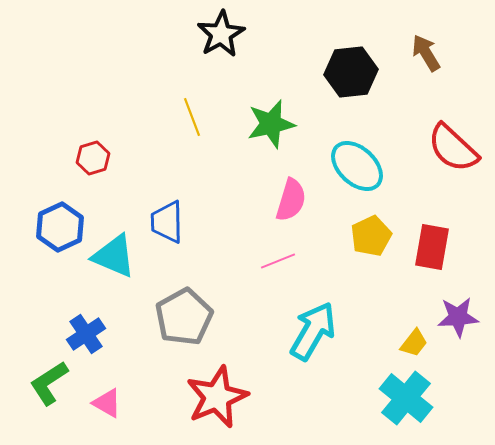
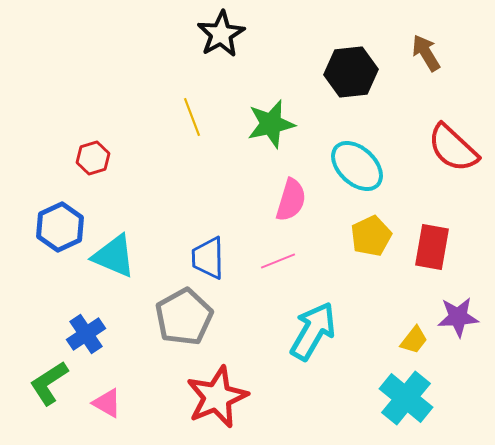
blue trapezoid: moved 41 px right, 36 px down
yellow trapezoid: moved 3 px up
